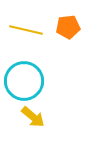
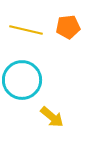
cyan circle: moved 2 px left, 1 px up
yellow arrow: moved 19 px right
